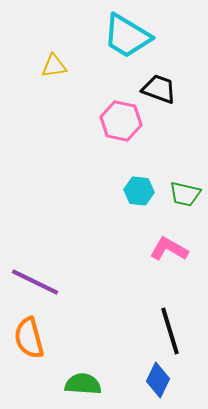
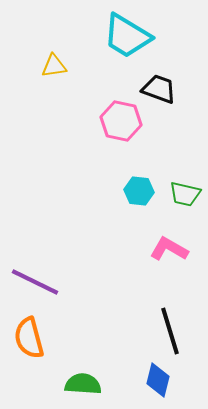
blue diamond: rotated 12 degrees counterclockwise
